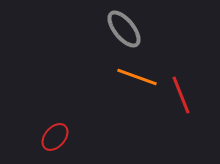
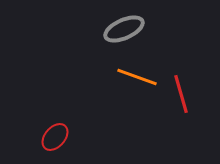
gray ellipse: rotated 75 degrees counterclockwise
red line: moved 1 px up; rotated 6 degrees clockwise
